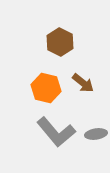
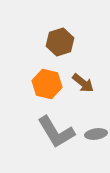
brown hexagon: rotated 16 degrees clockwise
orange hexagon: moved 1 px right, 4 px up
gray L-shape: rotated 9 degrees clockwise
